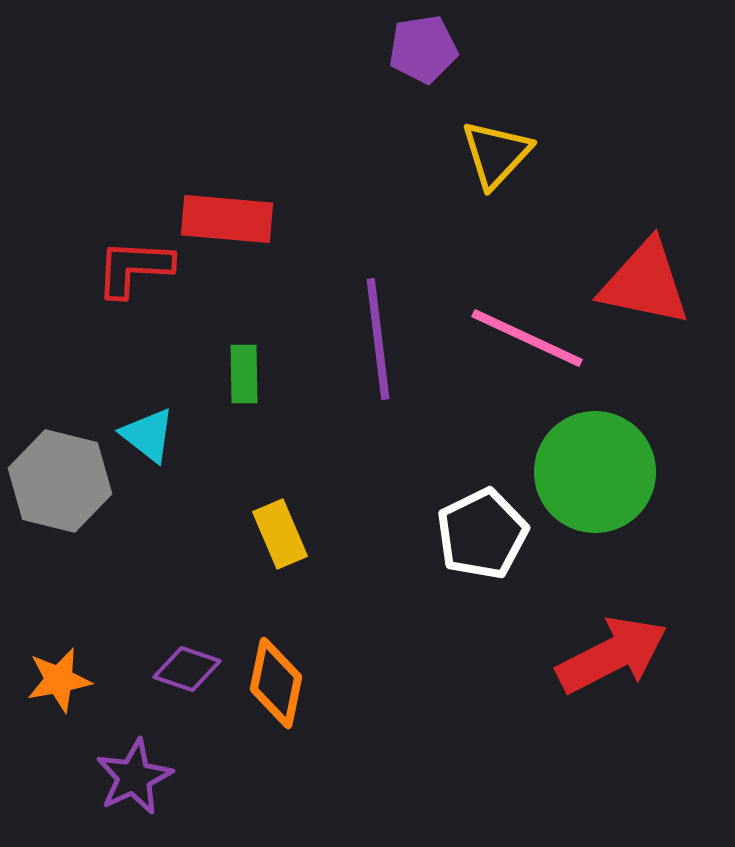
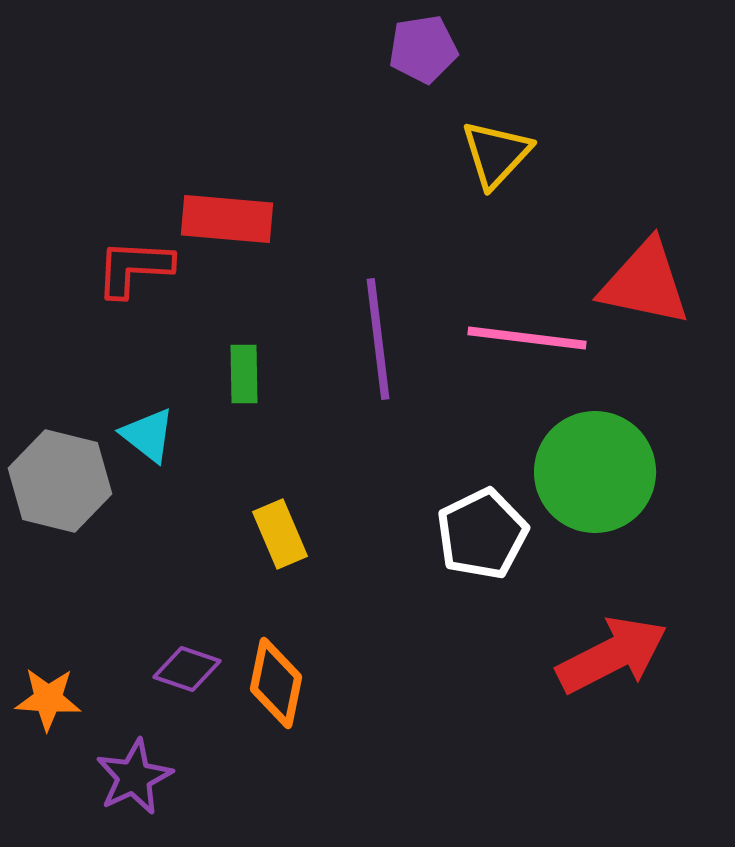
pink line: rotated 18 degrees counterclockwise
orange star: moved 11 px left, 19 px down; rotated 14 degrees clockwise
